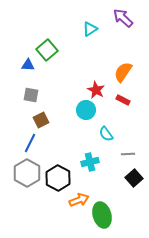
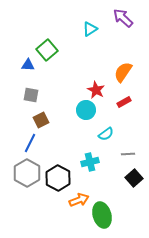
red rectangle: moved 1 px right, 2 px down; rotated 56 degrees counterclockwise
cyan semicircle: rotated 91 degrees counterclockwise
